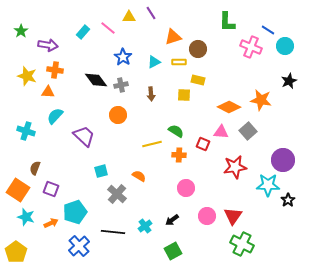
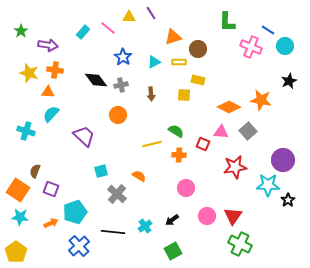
yellow star at (27, 76): moved 2 px right, 3 px up
cyan semicircle at (55, 116): moved 4 px left, 2 px up
brown semicircle at (35, 168): moved 3 px down
cyan star at (26, 217): moved 6 px left; rotated 12 degrees counterclockwise
green cross at (242, 244): moved 2 px left
